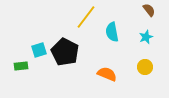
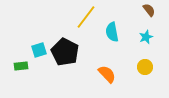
orange semicircle: rotated 24 degrees clockwise
